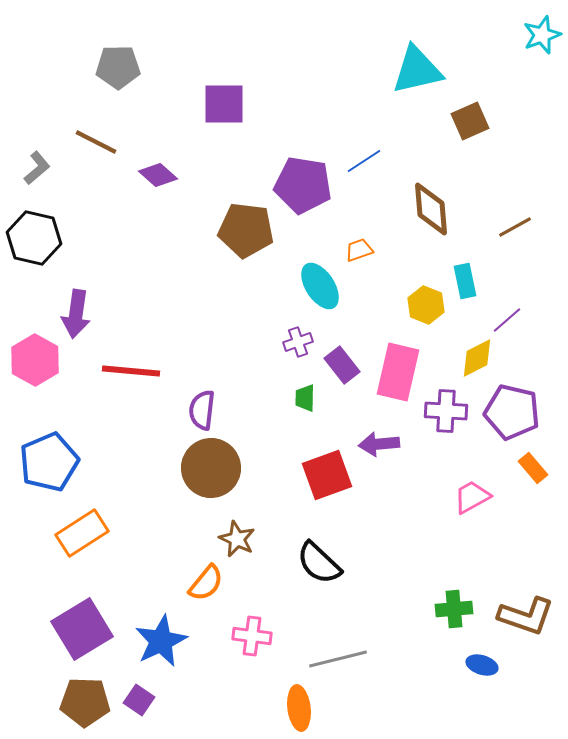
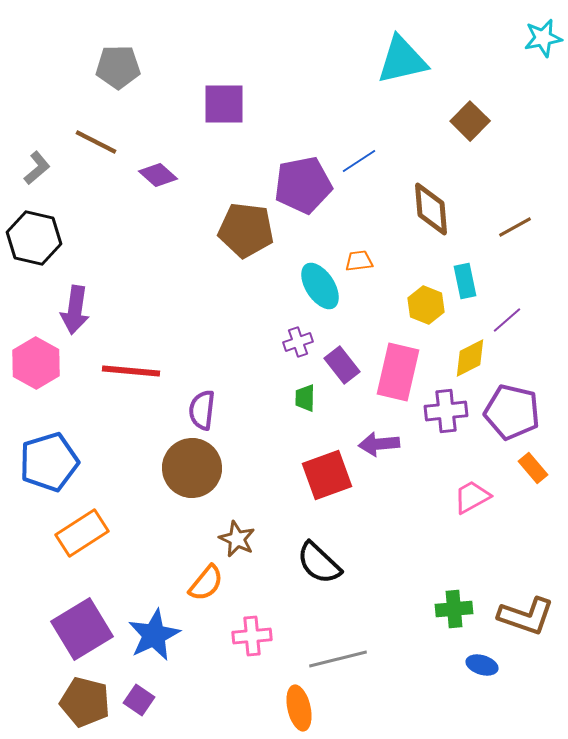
cyan star at (542, 35): moved 1 px right, 3 px down; rotated 9 degrees clockwise
cyan triangle at (417, 70): moved 15 px left, 10 px up
brown square at (470, 121): rotated 21 degrees counterclockwise
blue line at (364, 161): moved 5 px left
purple pentagon at (303, 185): rotated 20 degrees counterclockwise
orange trapezoid at (359, 250): moved 11 px down; rotated 12 degrees clockwise
purple arrow at (76, 314): moved 1 px left, 4 px up
yellow diamond at (477, 358): moved 7 px left
pink hexagon at (35, 360): moved 1 px right, 3 px down
purple cross at (446, 411): rotated 9 degrees counterclockwise
blue pentagon at (49, 462): rotated 6 degrees clockwise
brown circle at (211, 468): moved 19 px left
pink cross at (252, 636): rotated 12 degrees counterclockwise
blue star at (161, 641): moved 7 px left, 6 px up
brown pentagon at (85, 702): rotated 12 degrees clockwise
orange ellipse at (299, 708): rotated 6 degrees counterclockwise
